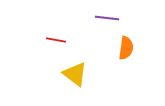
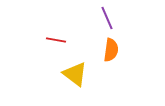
purple line: rotated 60 degrees clockwise
orange semicircle: moved 15 px left, 2 px down
